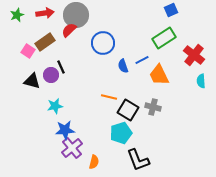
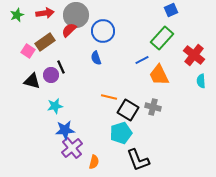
green rectangle: moved 2 px left; rotated 15 degrees counterclockwise
blue circle: moved 12 px up
blue semicircle: moved 27 px left, 8 px up
